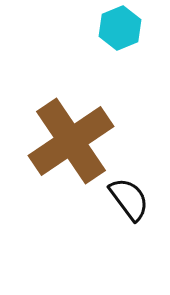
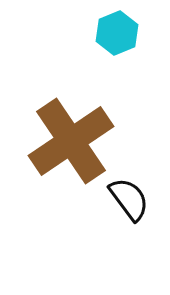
cyan hexagon: moved 3 px left, 5 px down
